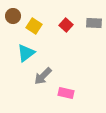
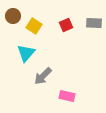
red square: rotated 24 degrees clockwise
cyan triangle: rotated 12 degrees counterclockwise
pink rectangle: moved 1 px right, 3 px down
